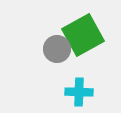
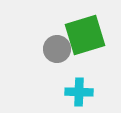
green square: moved 2 px right; rotated 12 degrees clockwise
